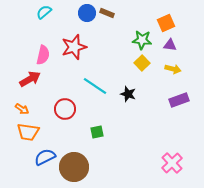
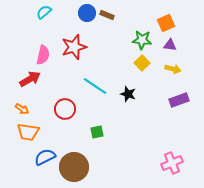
brown rectangle: moved 2 px down
pink cross: rotated 20 degrees clockwise
